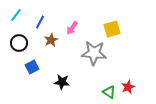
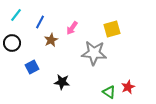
black circle: moved 7 px left
